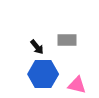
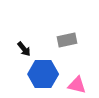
gray rectangle: rotated 12 degrees counterclockwise
black arrow: moved 13 px left, 2 px down
